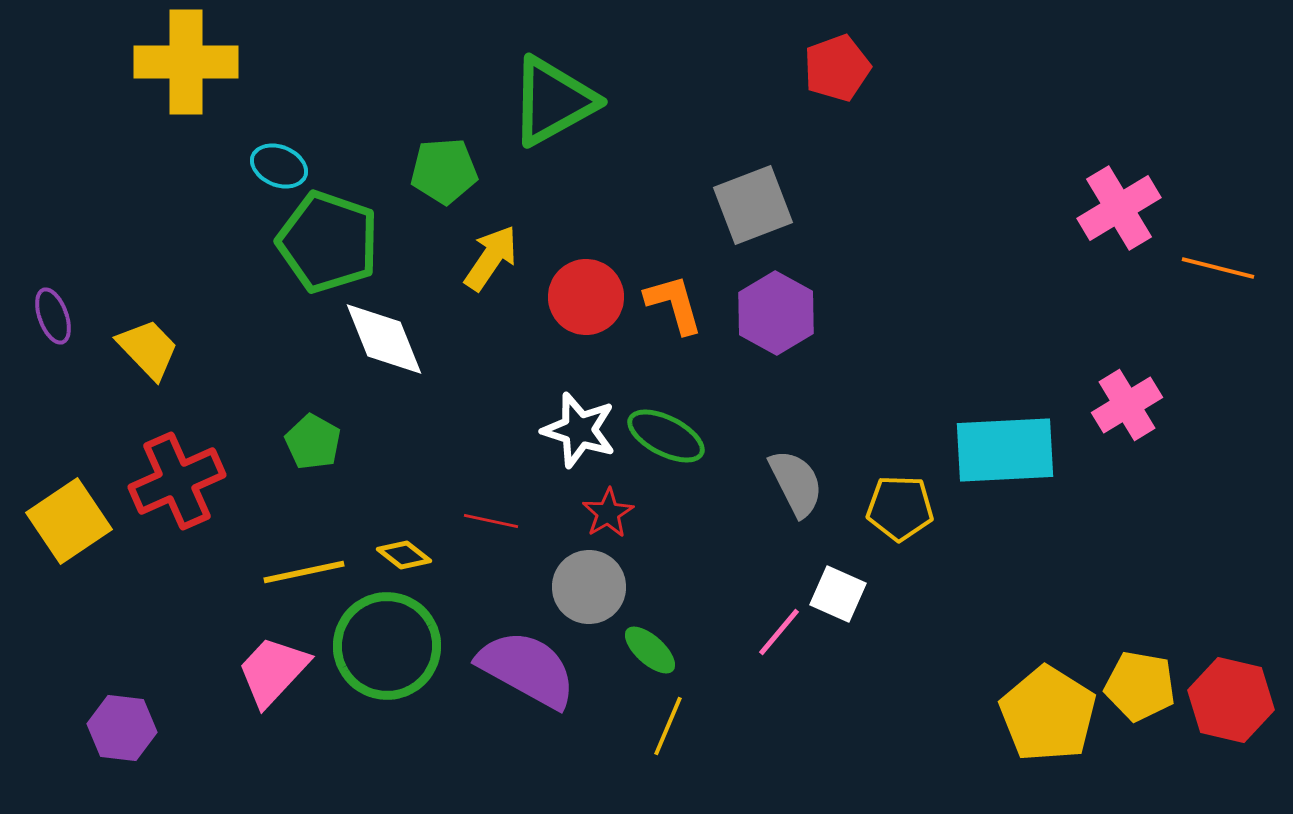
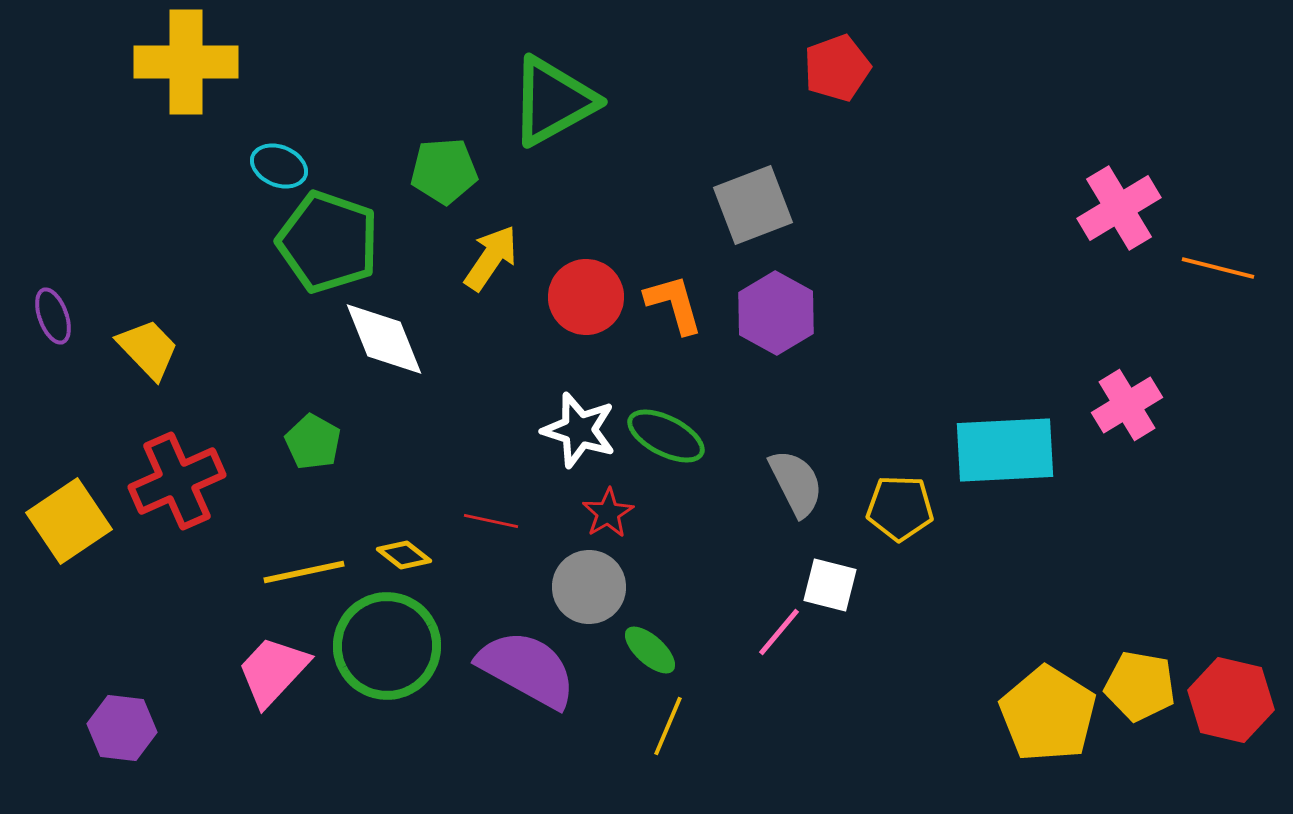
white square at (838, 594): moved 8 px left, 9 px up; rotated 10 degrees counterclockwise
